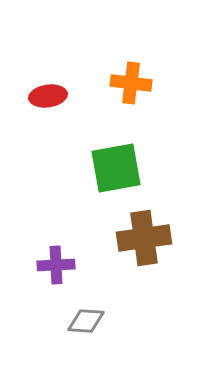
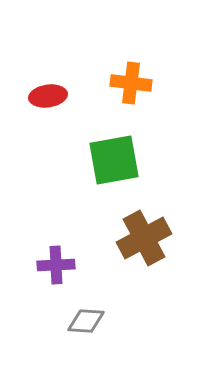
green square: moved 2 px left, 8 px up
brown cross: rotated 20 degrees counterclockwise
